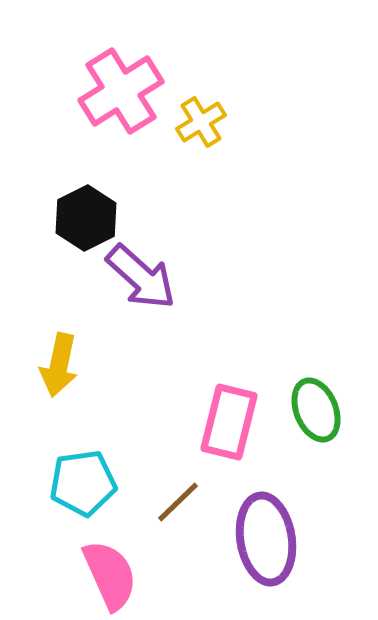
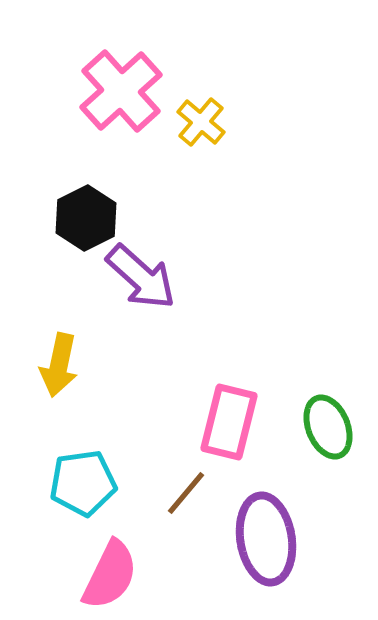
pink cross: rotated 10 degrees counterclockwise
yellow cross: rotated 18 degrees counterclockwise
green ellipse: moved 12 px right, 17 px down
brown line: moved 8 px right, 9 px up; rotated 6 degrees counterclockwise
pink semicircle: rotated 50 degrees clockwise
